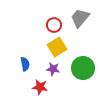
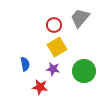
green circle: moved 1 px right, 3 px down
